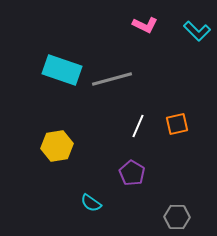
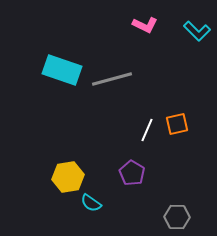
white line: moved 9 px right, 4 px down
yellow hexagon: moved 11 px right, 31 px down
